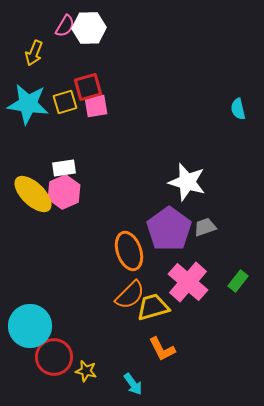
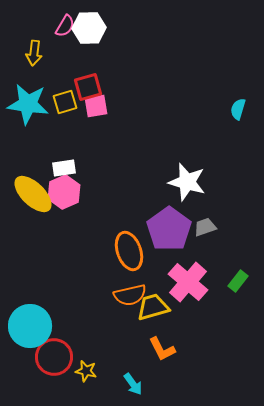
yellow arrow: rotated 15 degrees counterclockwise
cyan semicircle: rotated 30 degrees clockwise
orange semicircle: rotated 32 degrees clockwise
